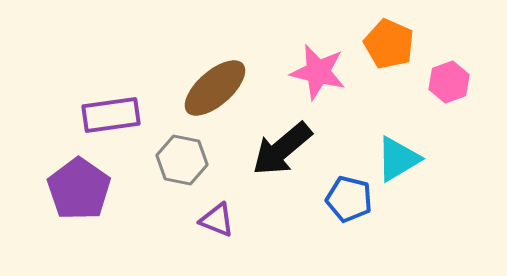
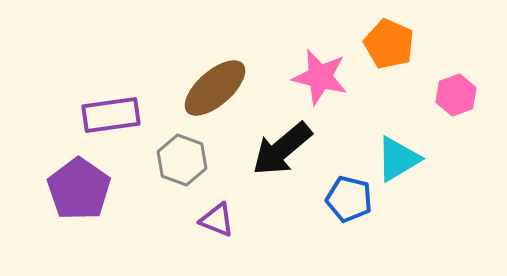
pink star: moved 2 px right, 5 px down
pink hexagon: moved 7 px right, 13 px down
gray hexagon: rotated 9 degrees clockwise
